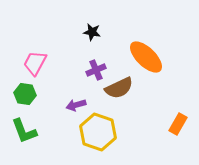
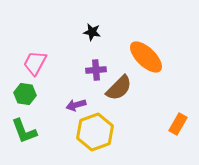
purple cross: rotated 18 degrees clockwise
brown semicircle: rotated 20 degrees counterclockwise
yellow hexagon: moved 3 px left; rotated 21 degrees clockwise
